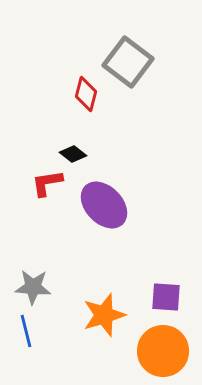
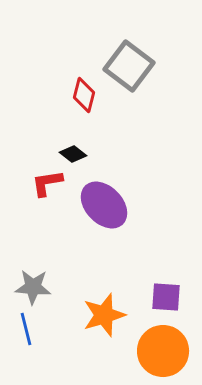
gray square: moved 1 px right, 4 px down
red diamond: moved 2 px left, 1 px down
blue line: moved 2 px up
